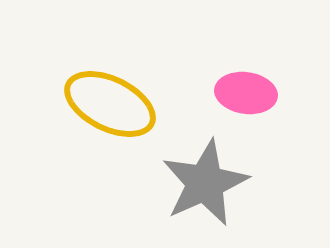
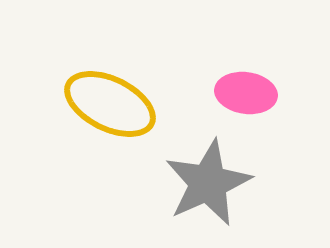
gray star: moved 3 px right
